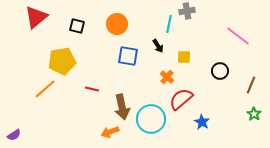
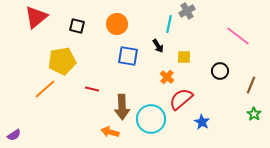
gray cross: rotated 21 degrees counterclockwise
brown arrow: rotated 10 degrees clockwise
orange arrow: rotated 36 degrees clockwise
